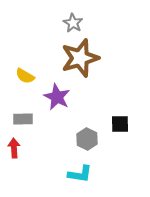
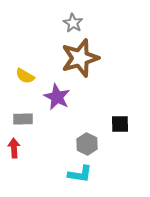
gray hexagon: moved 5 px down
